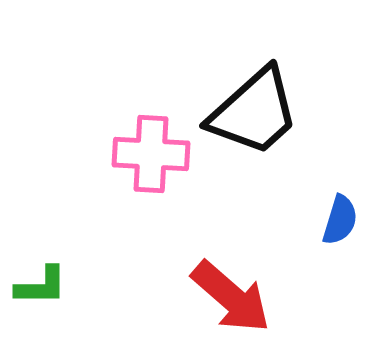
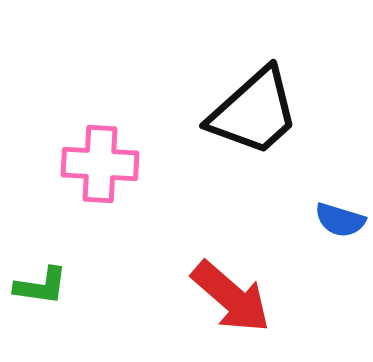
pink cross: moved 51 px left, 10 px down
blue semicircle: rotated 90 degrees clockwise
green L-shape: rotated 8 degrees clockwise
